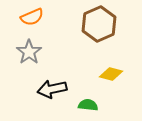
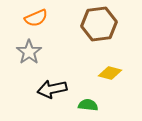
orange semicircle: moved 4 px right, 1 px down
brown hexagon: rotated 16 degrees clockwise
yellow diamond: moved 1 px left, 1 px up
